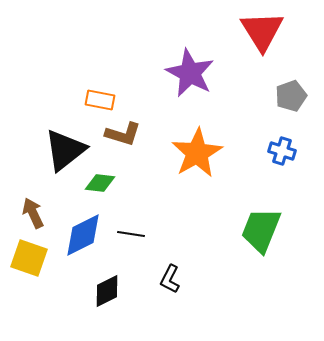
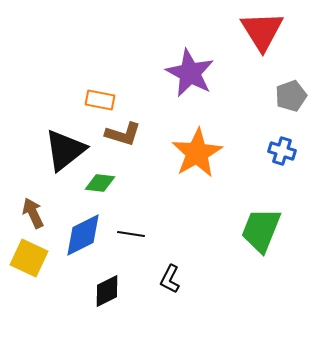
yellow square: rotated 6 degrees clockwise
